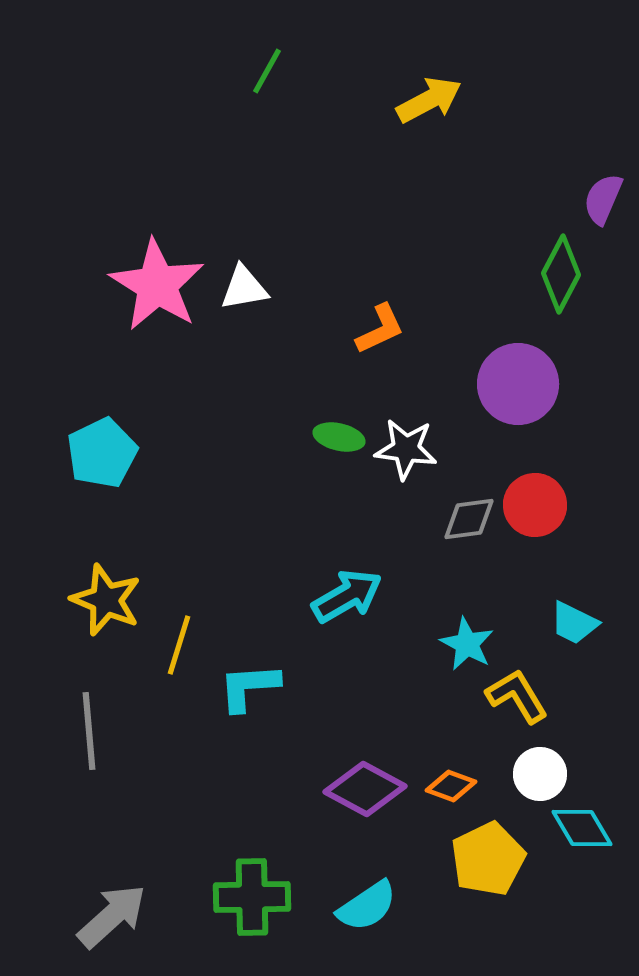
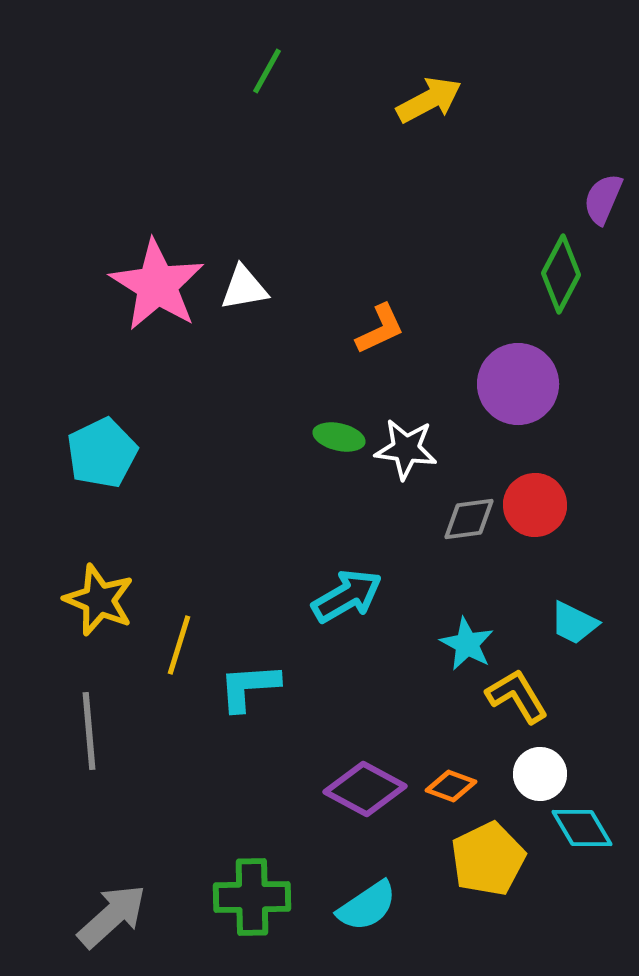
yellow star: moved 7 px left
